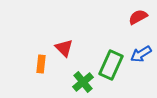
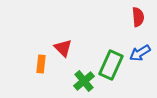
red semicircle: rotated 114 degrees clockwise
red triangle: moved 1 px left
blue arrow: moved 1 px left, 1 px up
green cross: moved 1 px right, 1 px up
